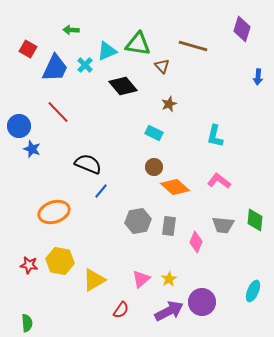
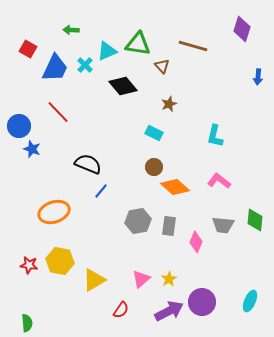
cyan ellipse: moved 3 px left, 10 px down
